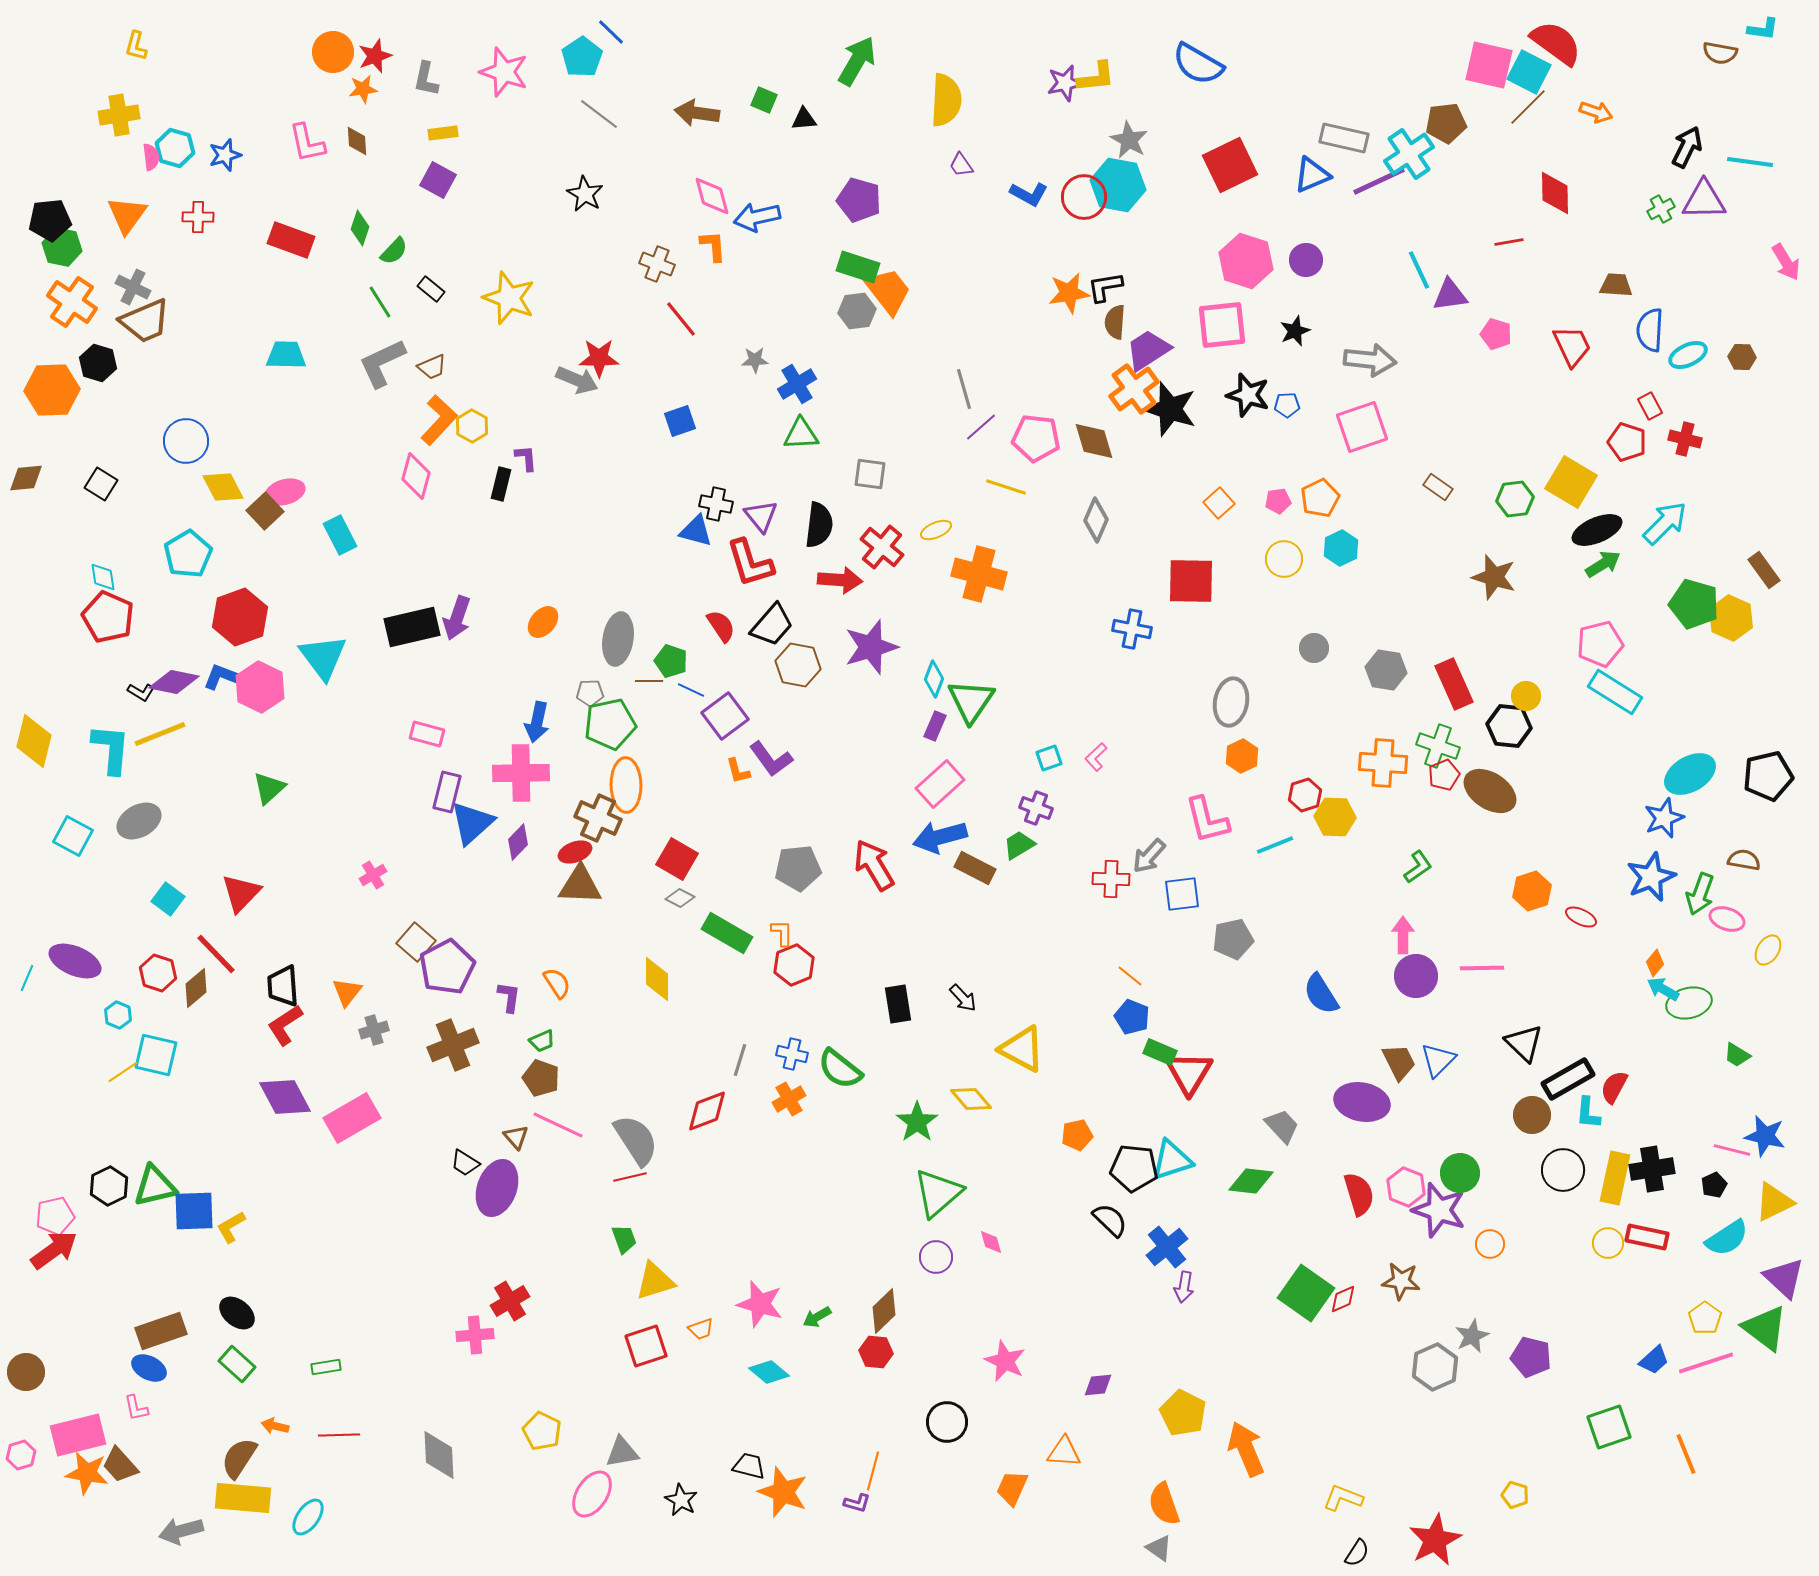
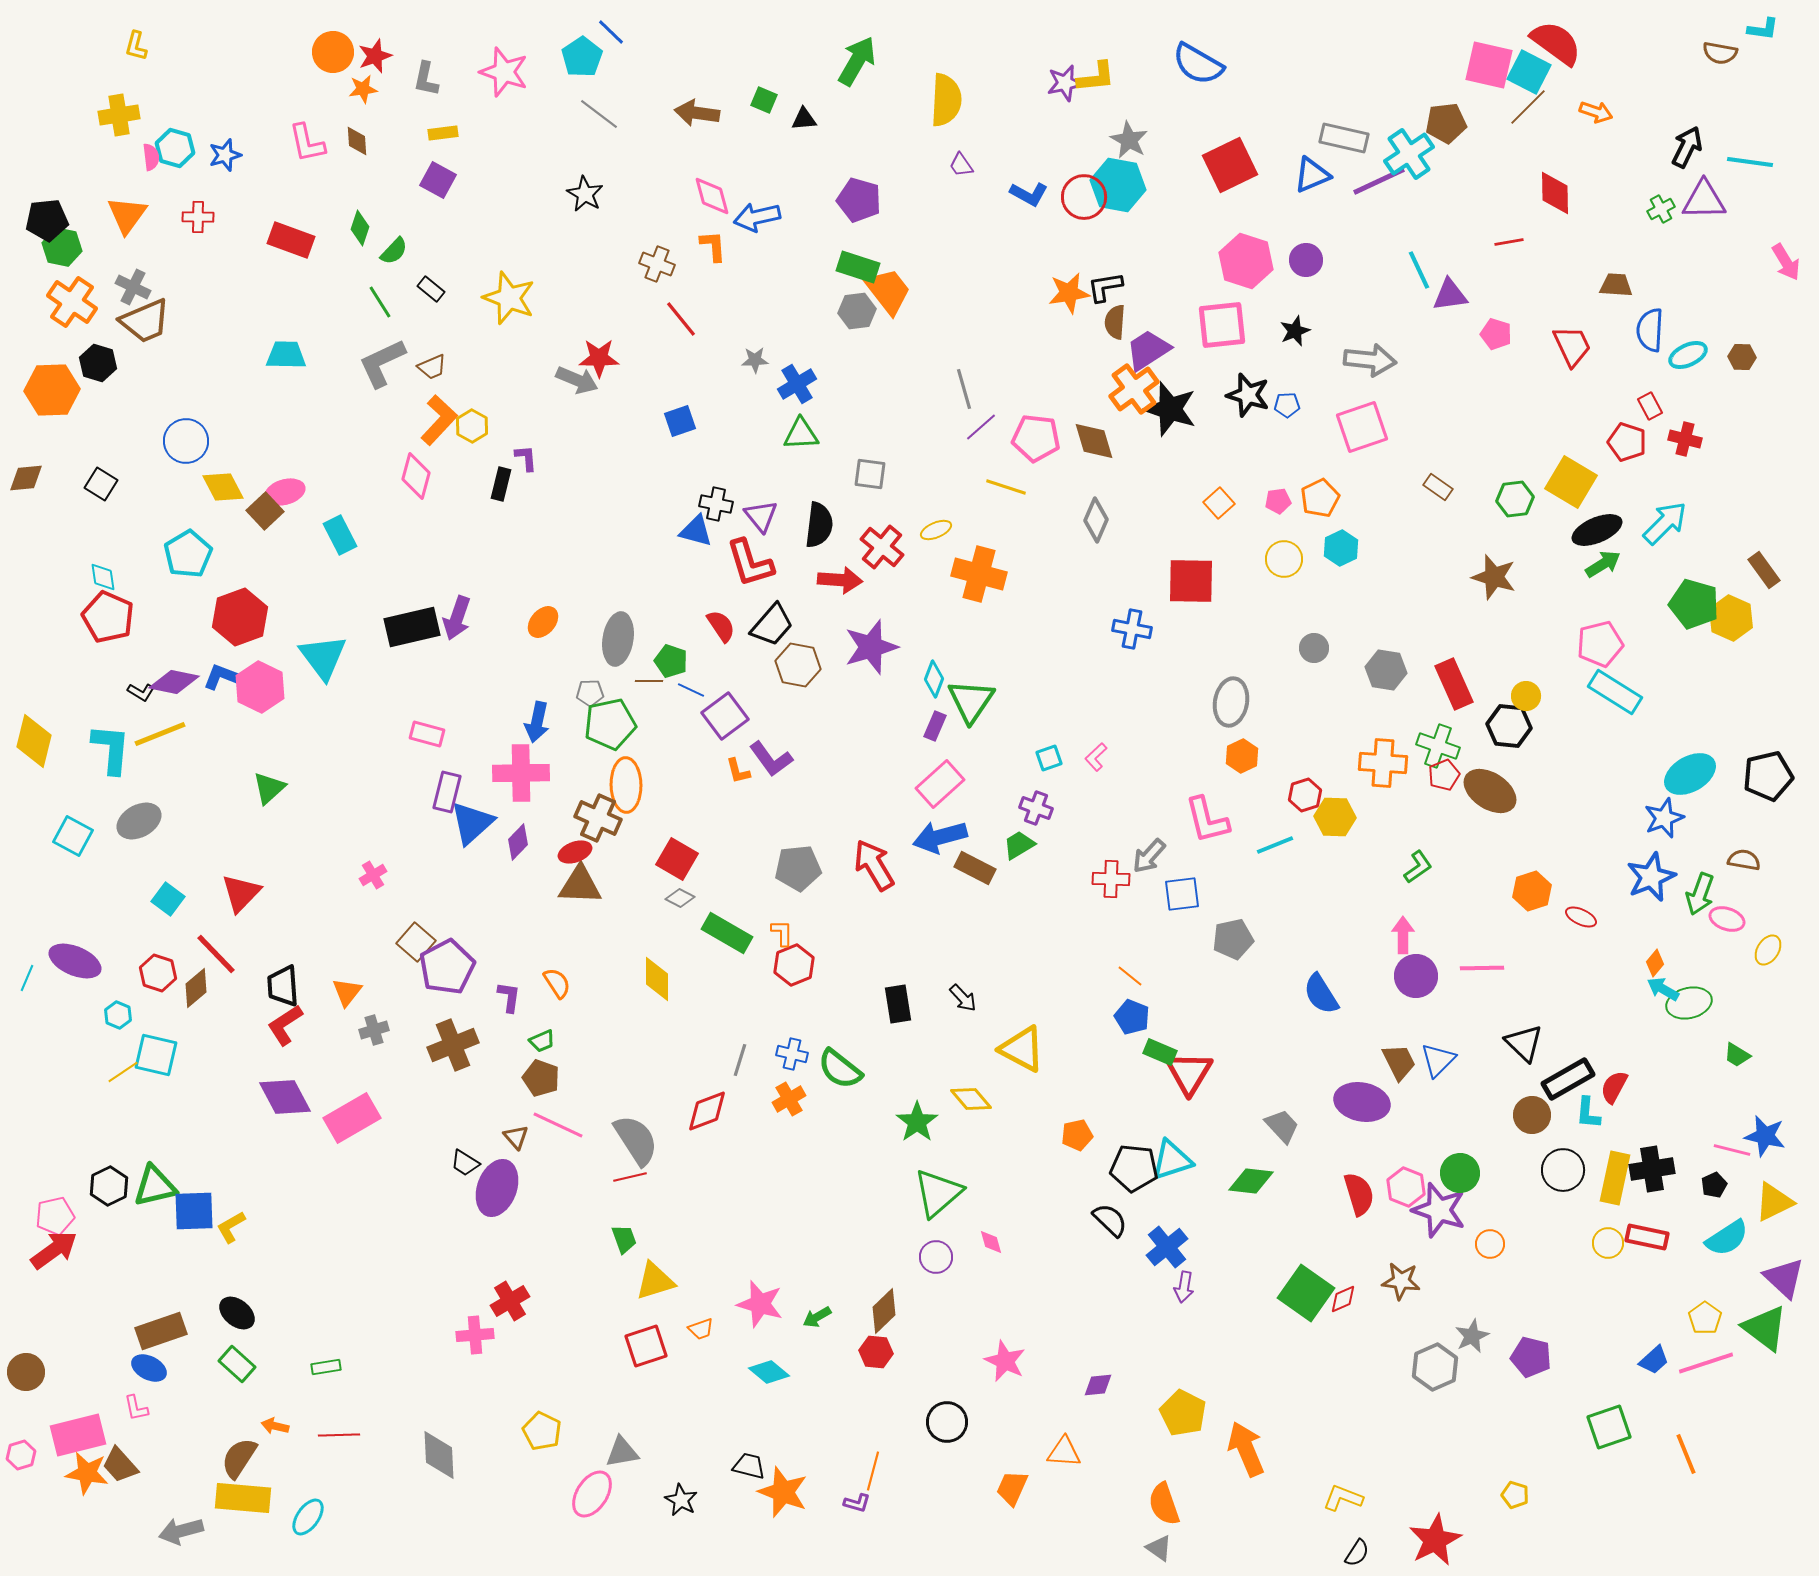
black pentagon at (50, 220): moved 3 px left
